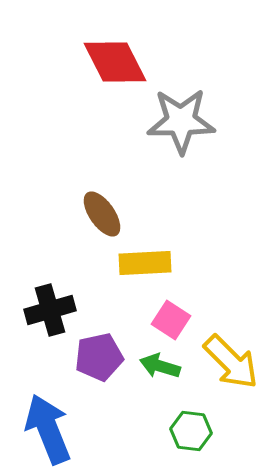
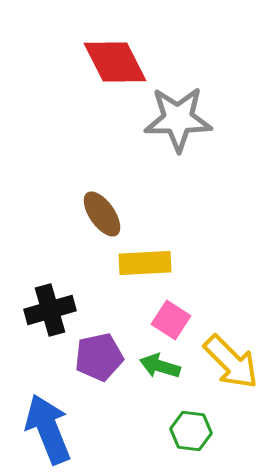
gray star: moved 3 px left, 2 px up
